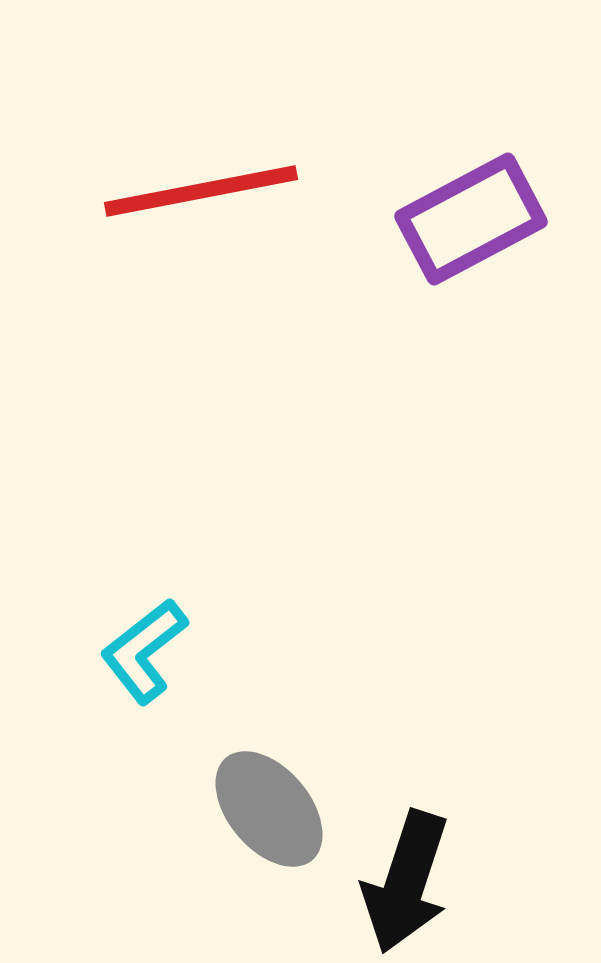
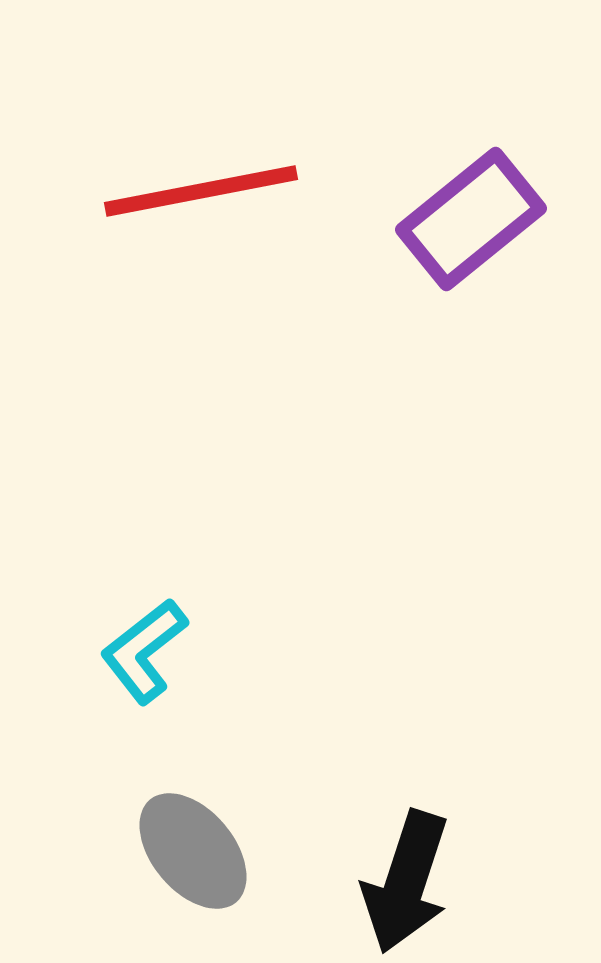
purple rectangle: rotated 11 degrees counterclockwise
gray ellipse: moved 76 px left, 42 px down
